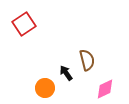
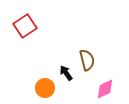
red square: moved 1 px right, 2 px down
